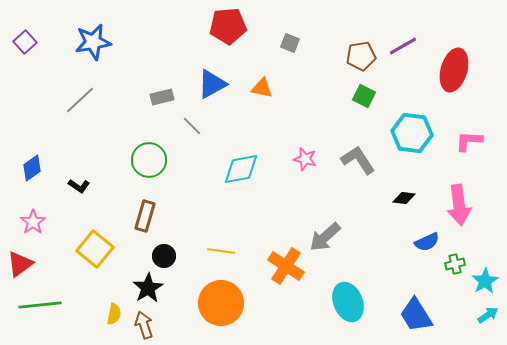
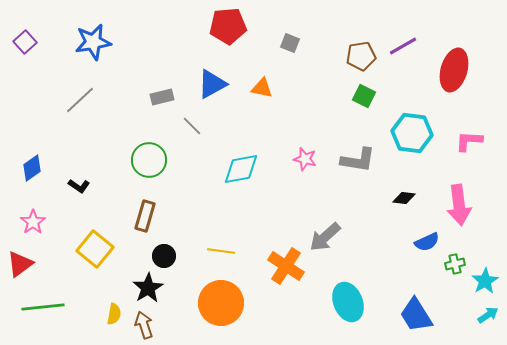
gray L-shape at (358, 160): rotated 132 degrees clockwise
green line at (40, 305): moved 3 px right, 2 px down
